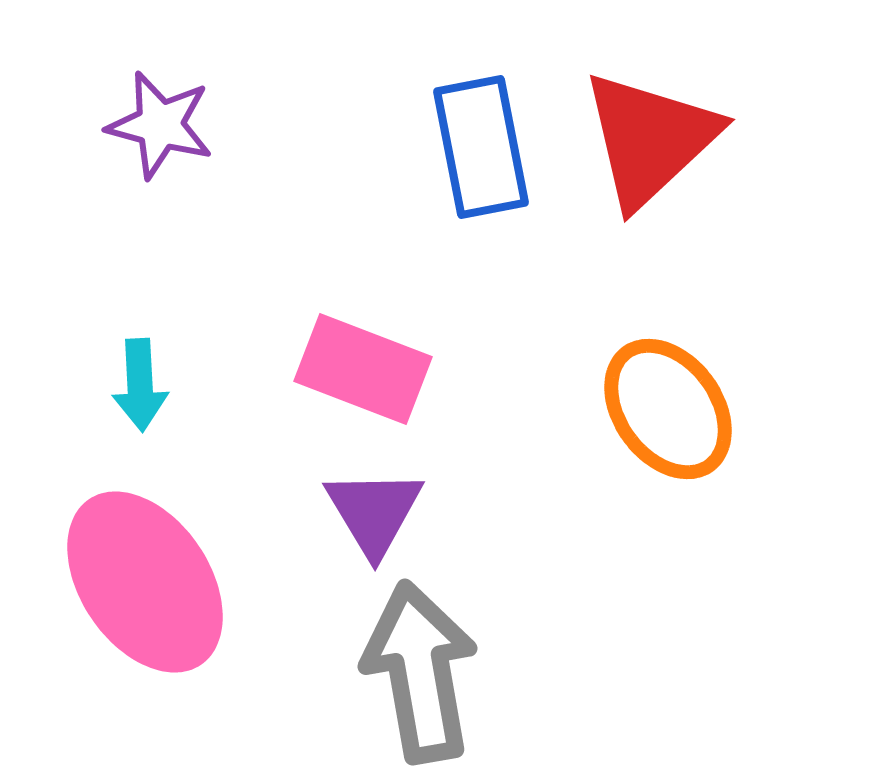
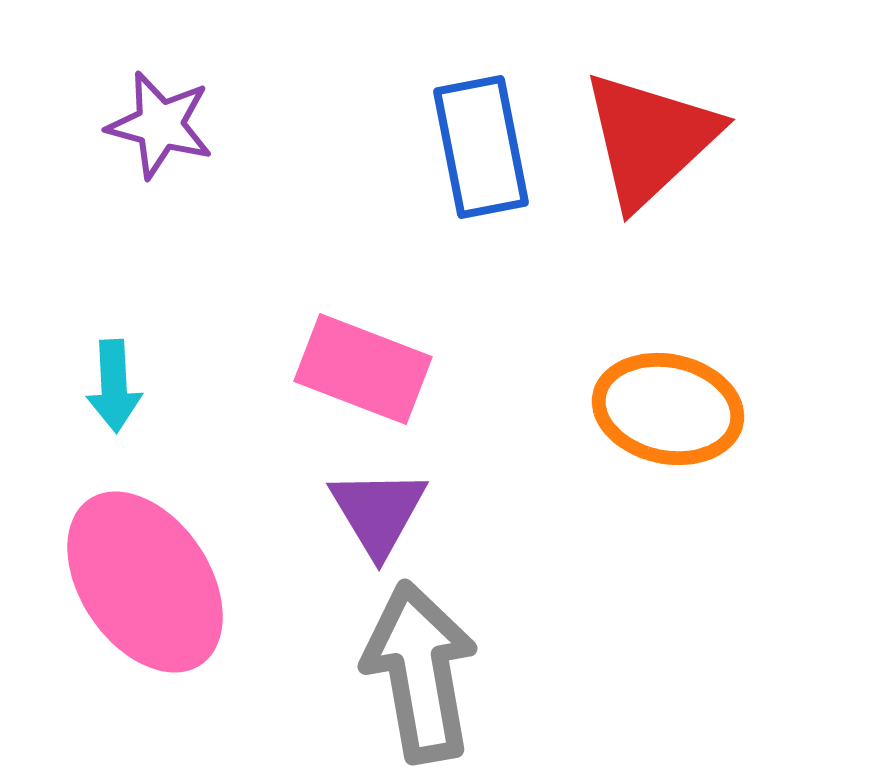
cyan arrow: moved 26 px left, 1 px down
orange ellipse: rotated 42 degrees counterclockwise
purple triangle: moved 4 px right
